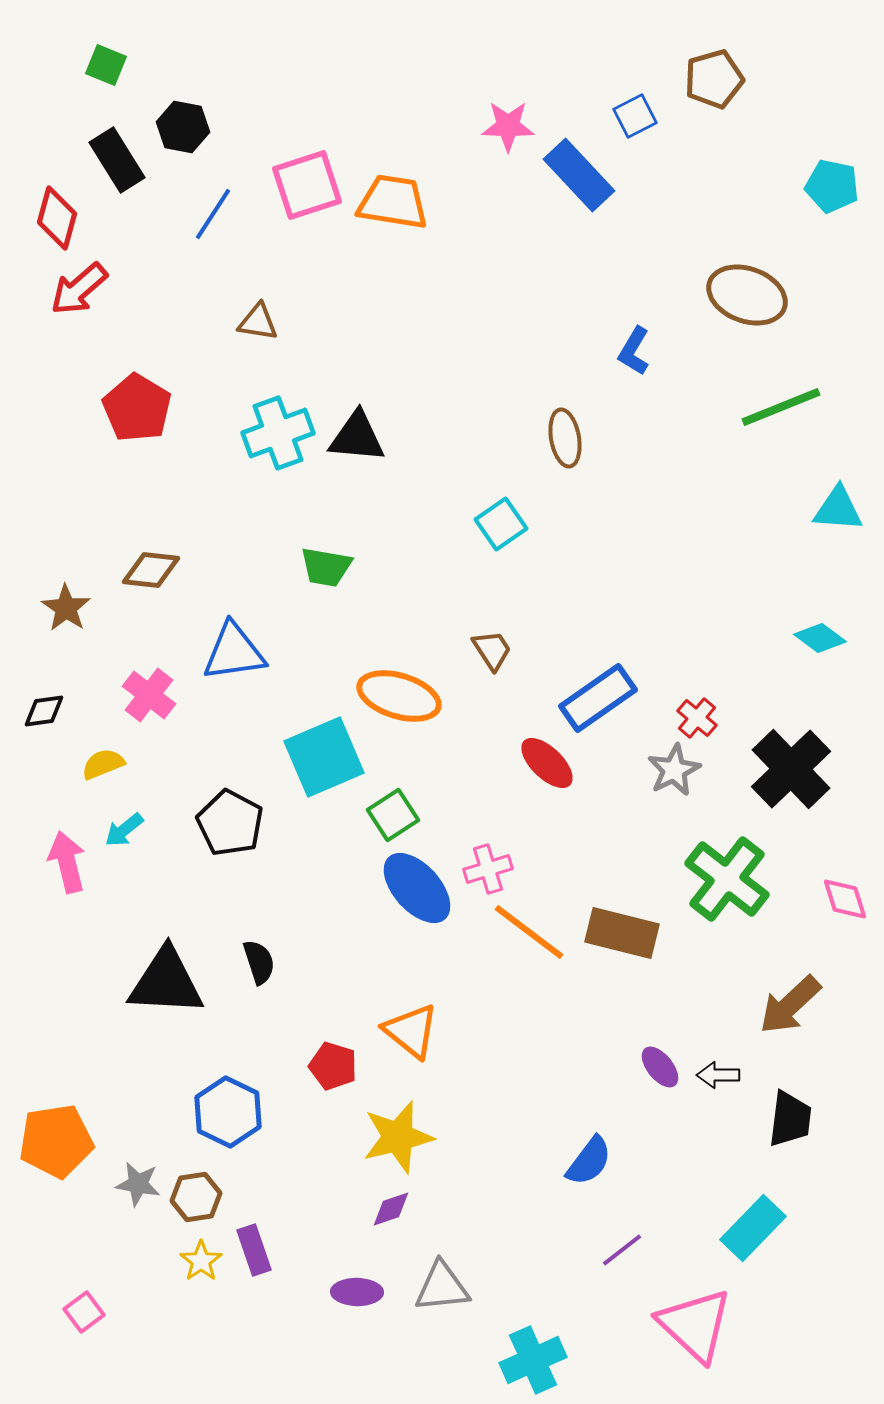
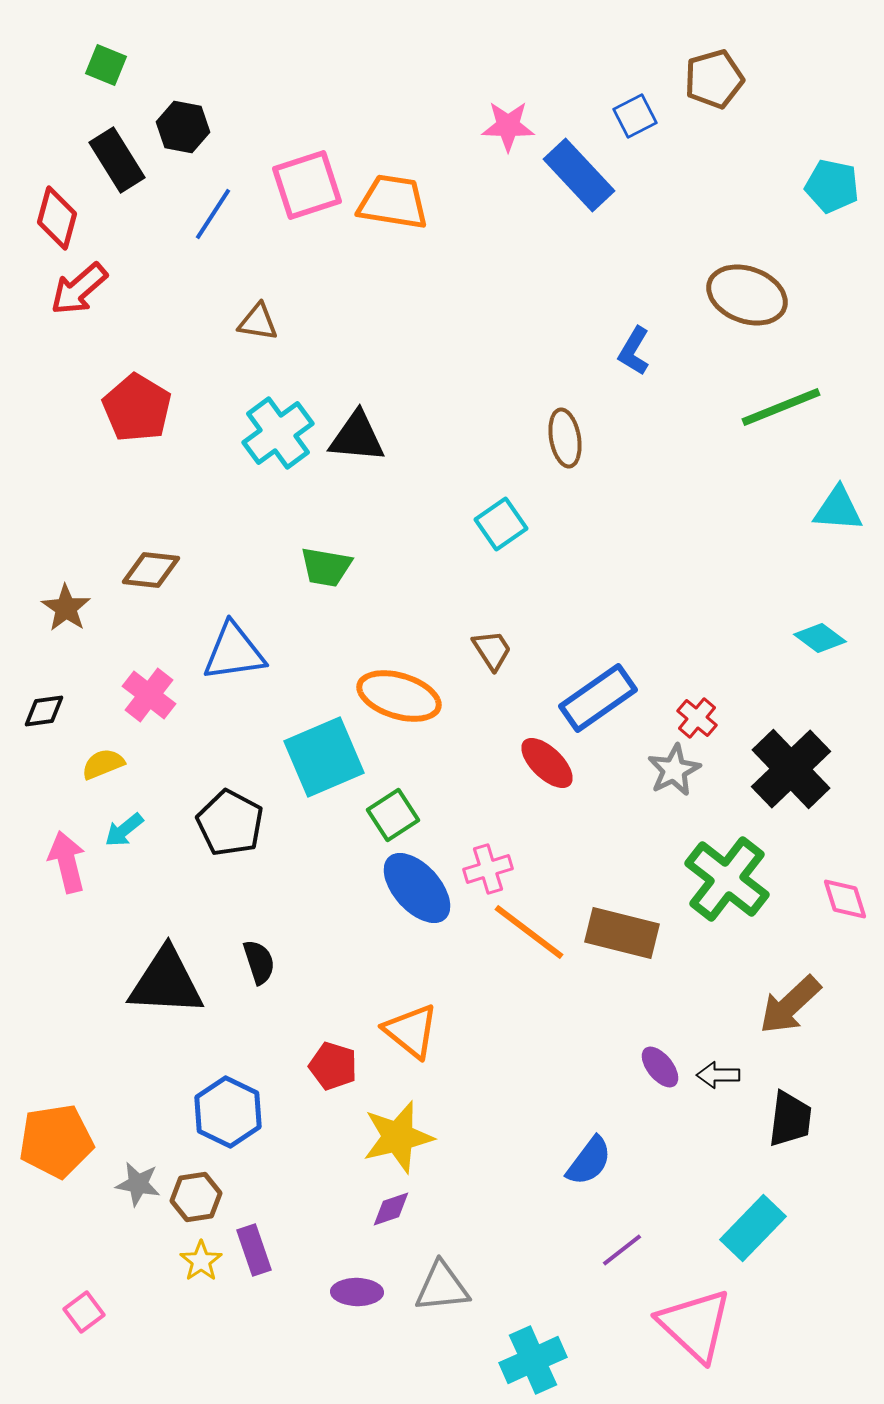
cyan cross at (278, 433): rotated 16 degrees counterclockwise
